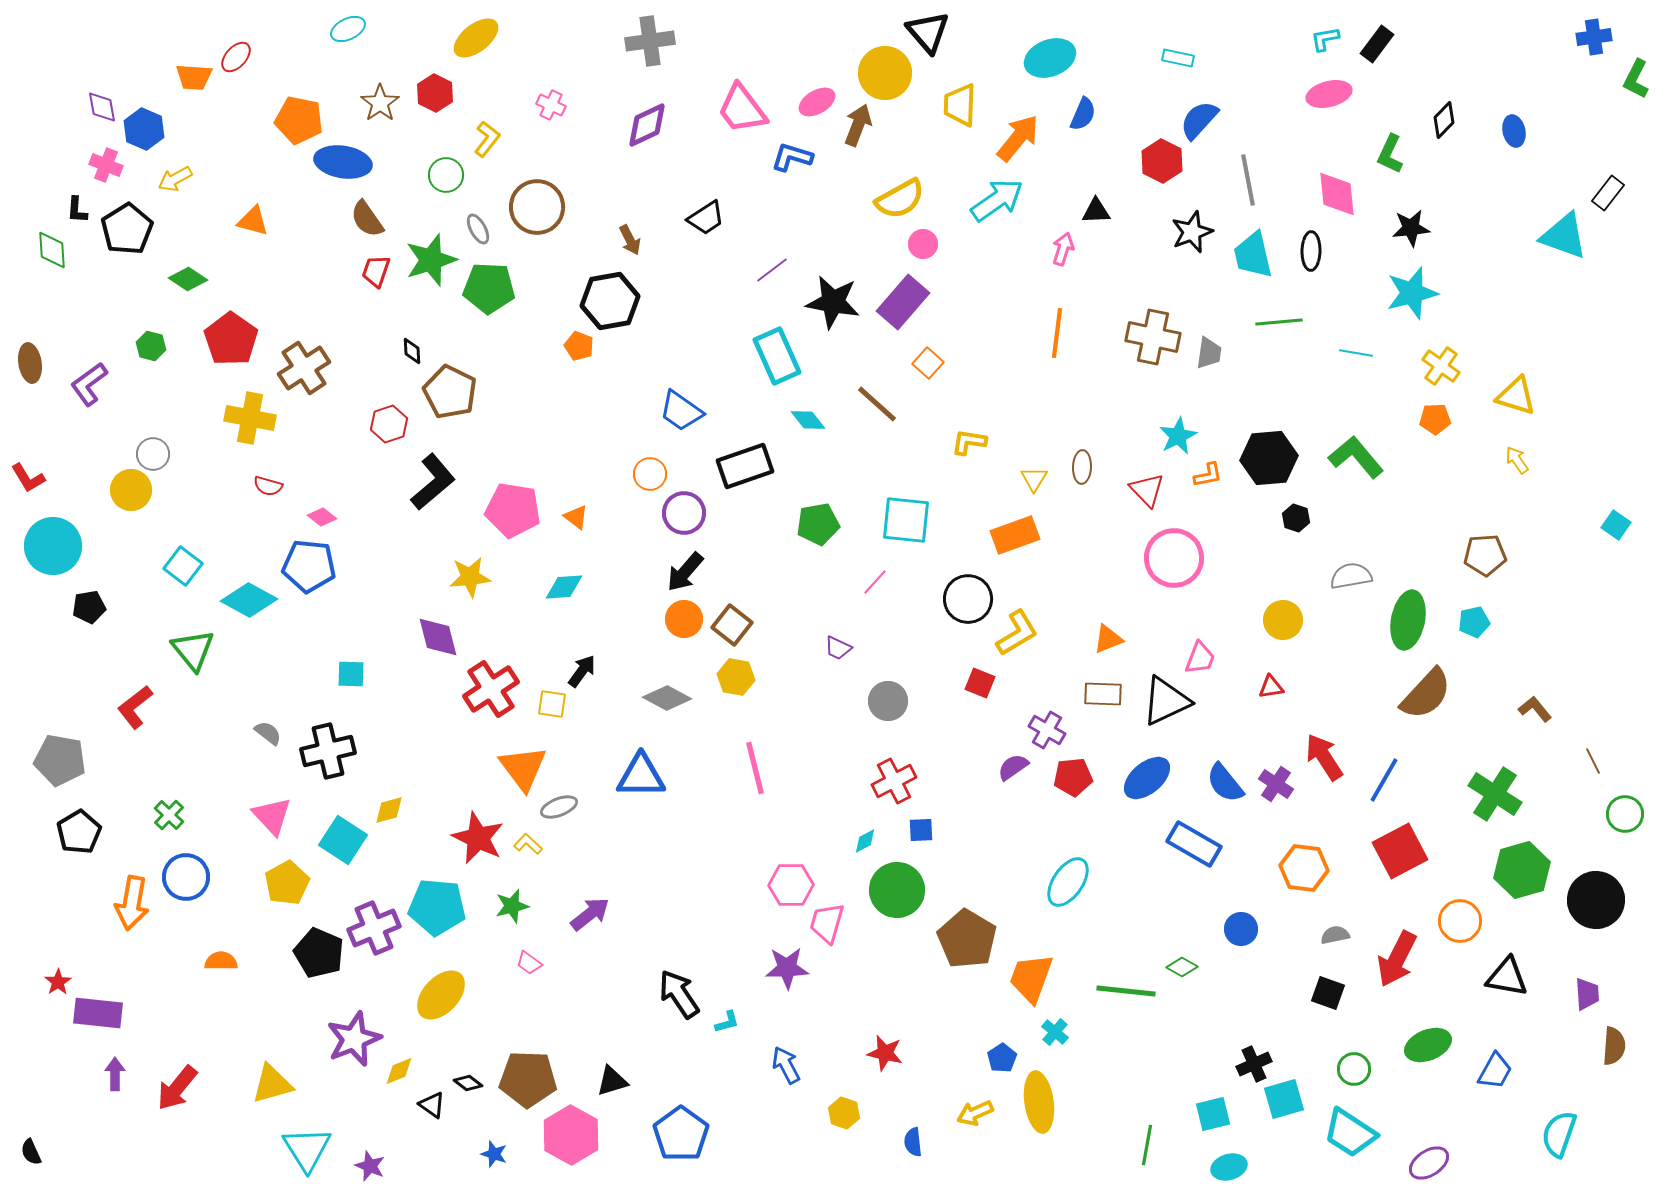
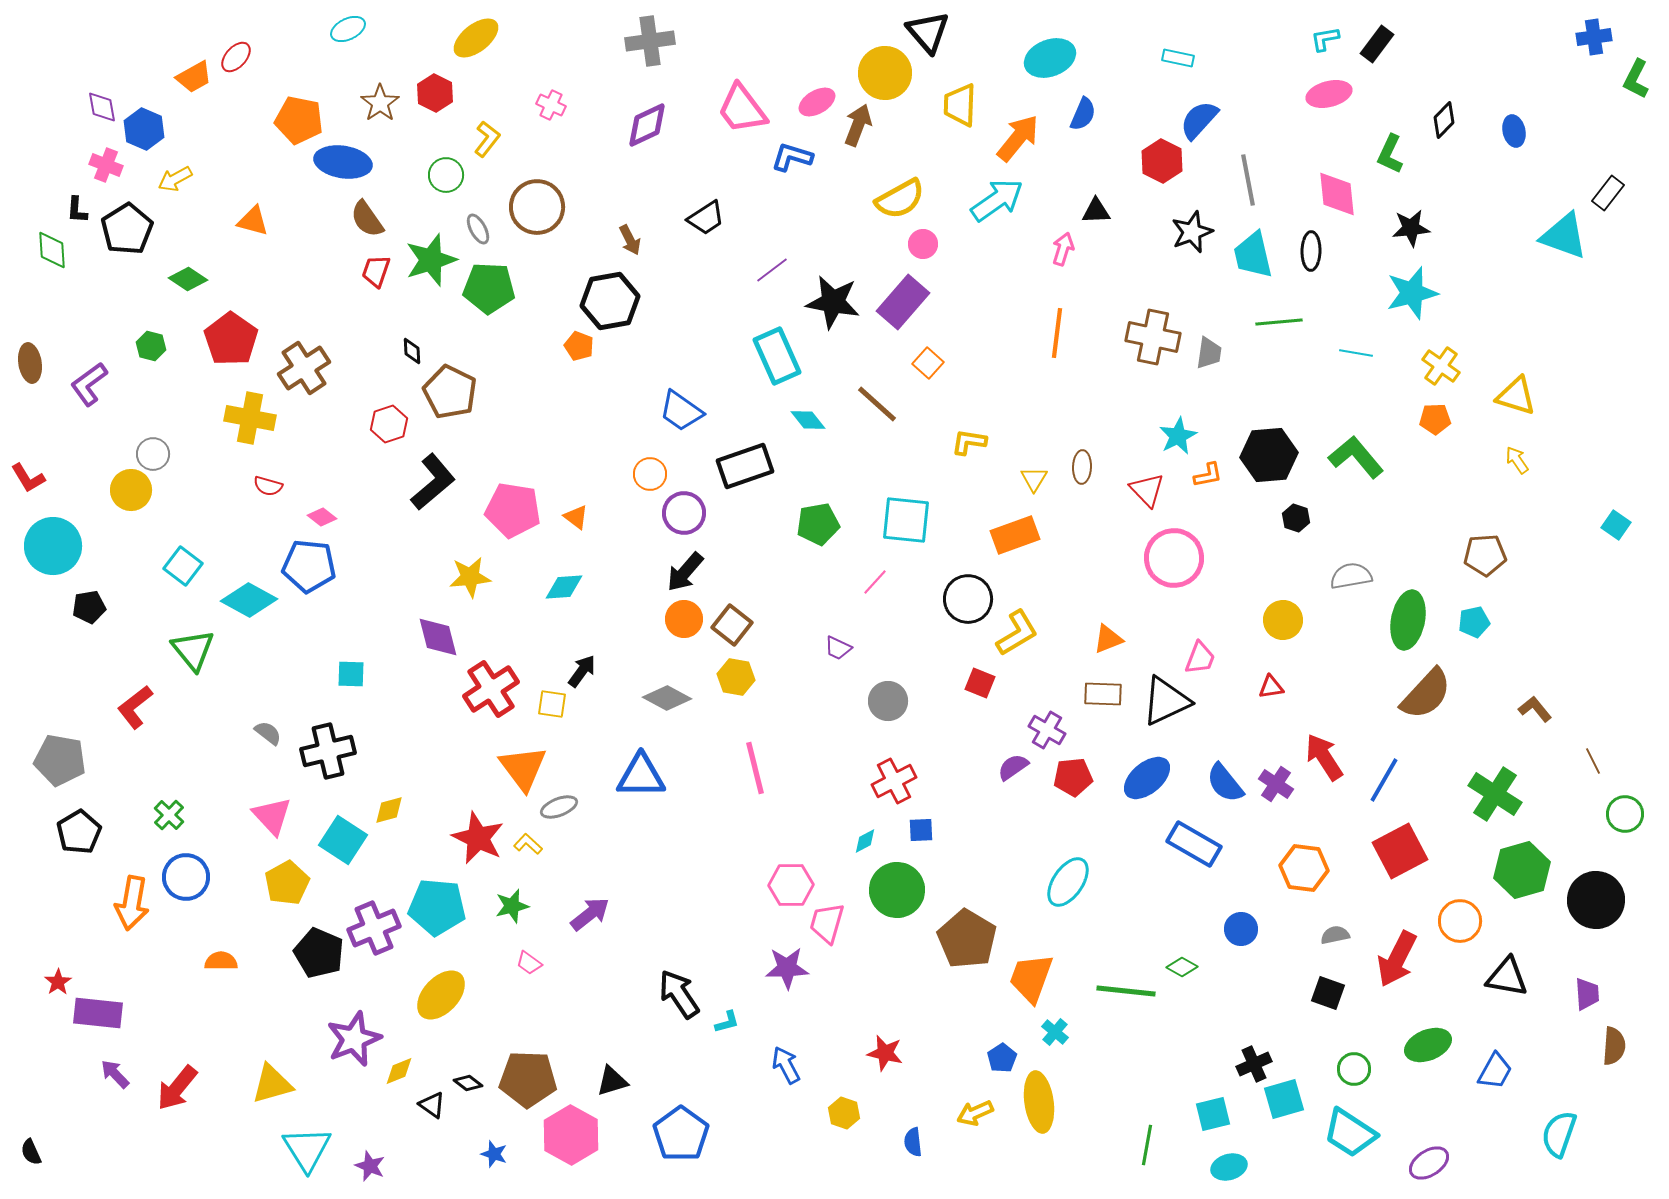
orange trapezoid at (194, 77): rotated 33 degrees counterclockwise
black hexagon at (1269, 458): moved 3 px up
purple arrow at (115, 1074): rotated 44 degrees counterclockwise
